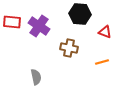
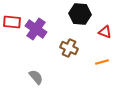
purple cross: moved 3 px left, 3 px down
brown cross: rotated 12 degrees clockwise
gray semicircle: rotated 28 degrees counterclockwise
